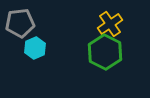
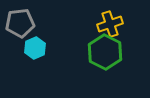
yellow cross: rotated 15 degrees clockwise
